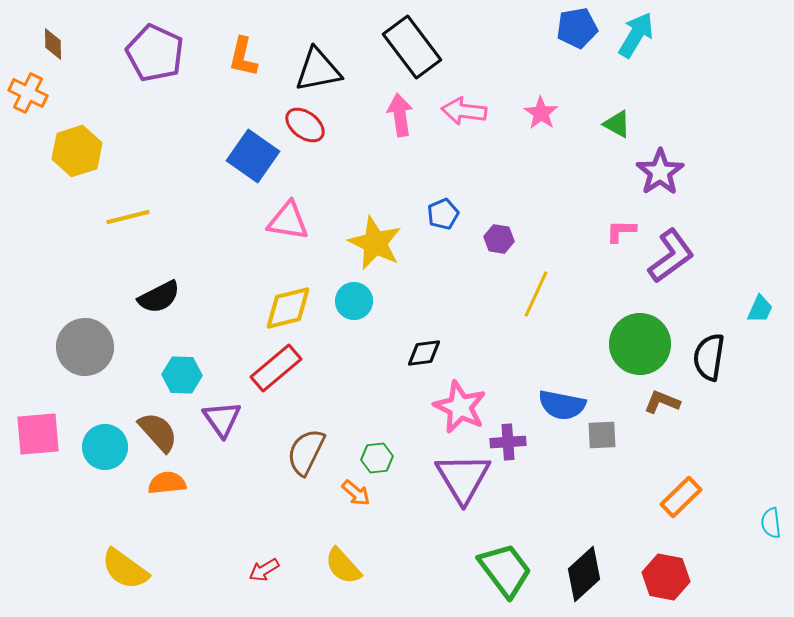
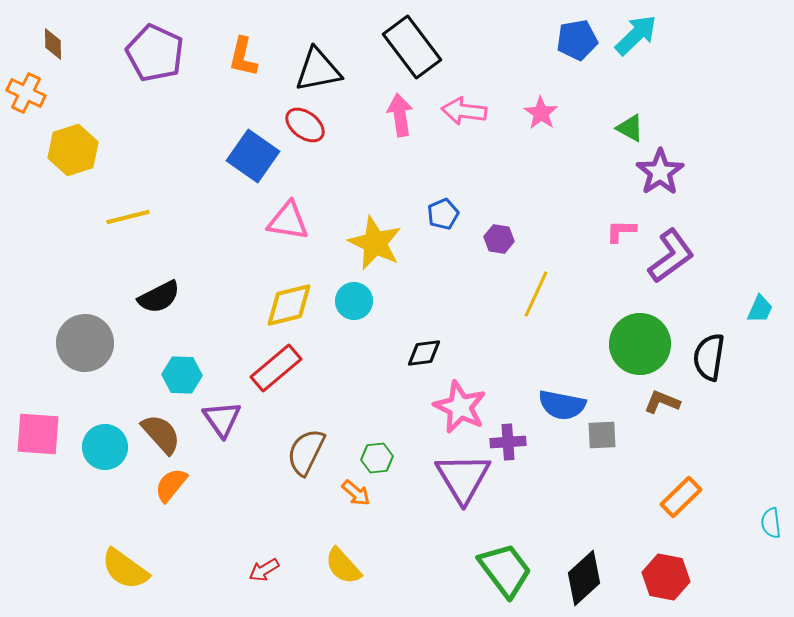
blue pentagon at (577, 28): moved 12 px down
cyan arrow at (636, 35): rotated 15 degrees clockwise
orange cross at (28, 93): moved 2 px left
green triangle at (617, 124): moved 13 px right, 4 px down
yellow hexagon at (77, 151): moved 4 px left, 1 px up
yellow diamond at (288, 308): moved 1 px right, 3 px up
gray circle at (85, 347): moved 4 px up
brown semicircle at (158, 432): moved 3 px right, 2 px down
pink square at (38, 434): rotated 9 degrees clockwise
orange semicircle at (167, 483): moved 4 px right, 2 px down; rotated 45 degrees counterclockwise
black diamond at (584, 574): moved 4 px down
